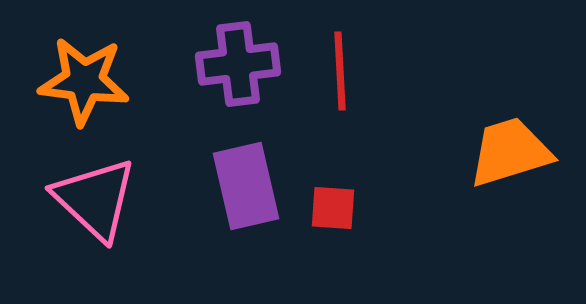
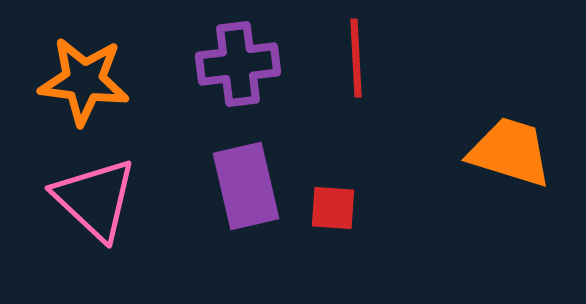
red line: moved 16 px right, 13 px up
orange trapezoid: rotated 34 degrees clockwise
